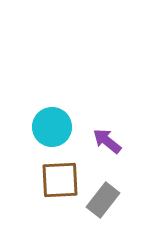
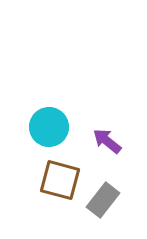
cyan circle: moved 3 px left
brown square: rotated 18 degrees clockwise
